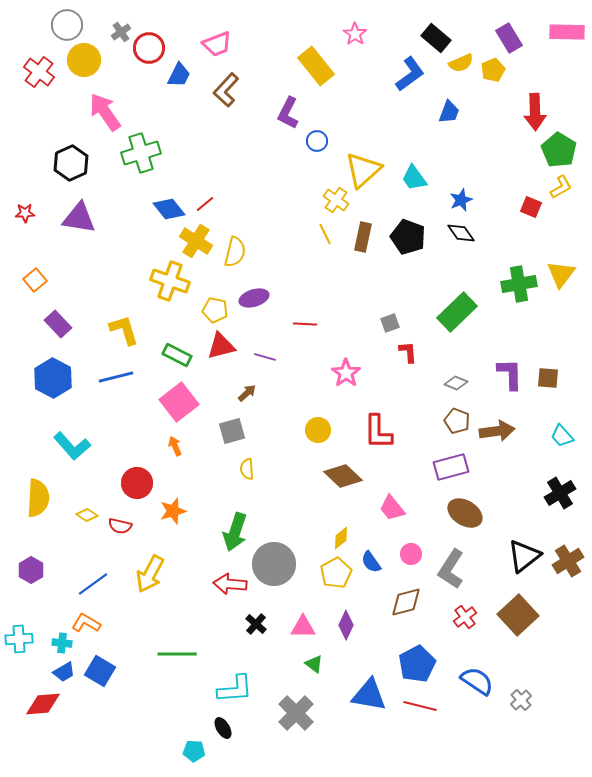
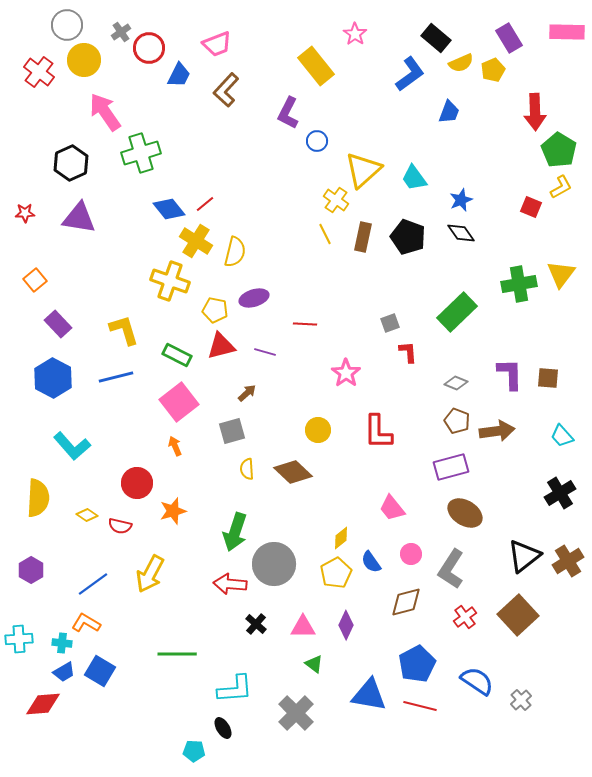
purple line at (265, 357): moved 5 px up
brown diamond at (343, 476): moved 50 px left, 4 px up
